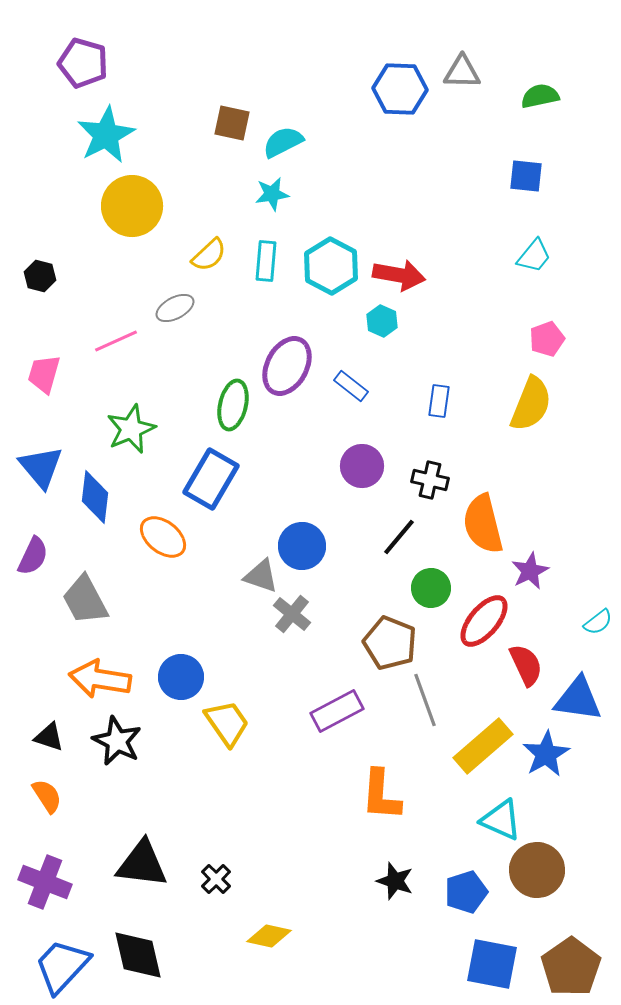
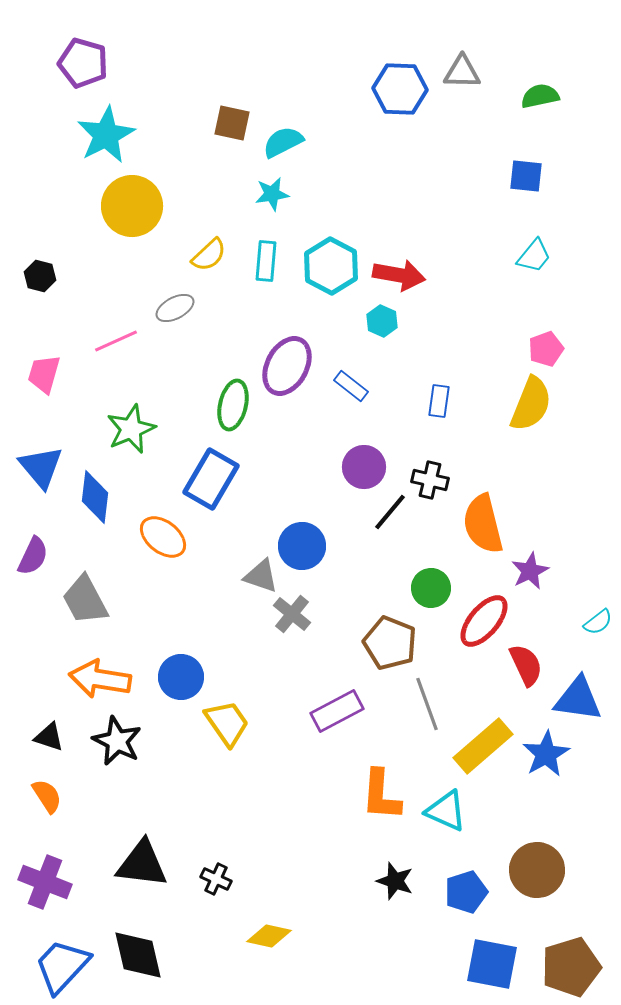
pink pentagon at (547, 339): moved 1 px left, 10 px down
purple circle at (362, 466): moved 2 px right, 1 px down
black line at (399, 537): moved 9 px left, 25 px up
gray line at (425, 700): moved 2 px right, 4 px down
cyan triangle at (501, 820): moved 55 px left, 9 px up
black cross at (216, 879): rotated 20 degrees counterclockwise
brown pentagon at (571, 967): rotated 18 degrees clockwise
